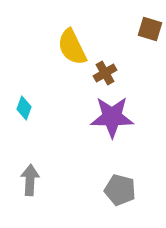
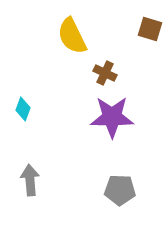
yellow semicircle: moved 11 px up
brown cross: rotated 35 degrees counterclockwise
cyan diamond: moved 1 px left, 1 px down
gray arrow: rotated 8 degrees counterclockwise
gray pentagon: rotated 12 degrees counterclockwise
